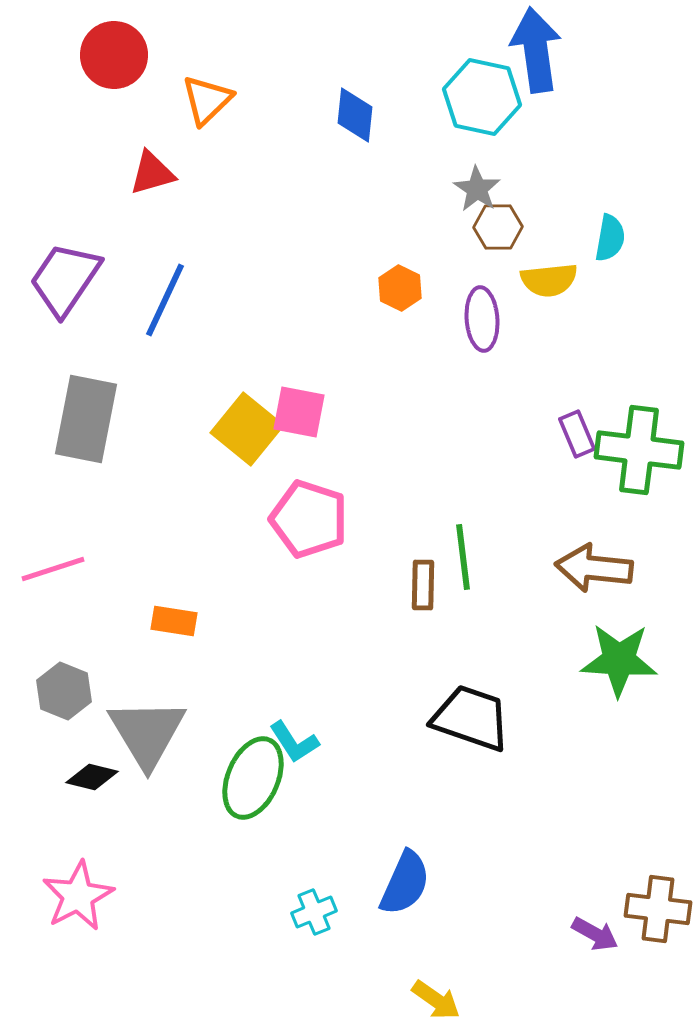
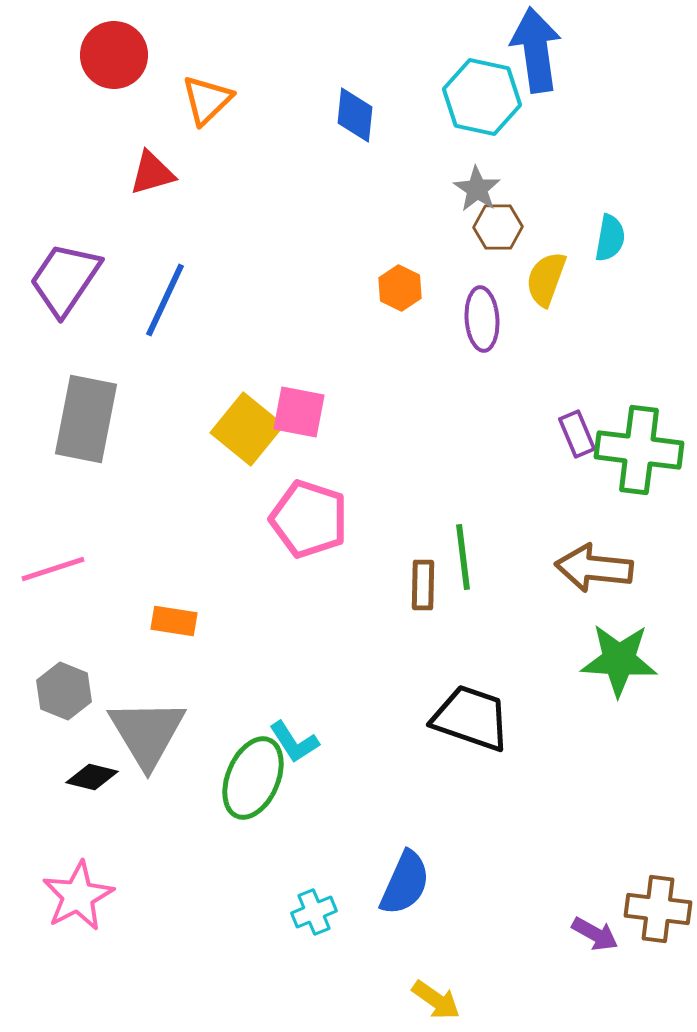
yellow semicircle: moved 3 px left, 1 px up; rotated 116 degrees clockwise
